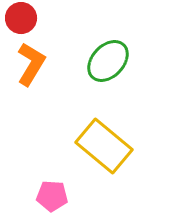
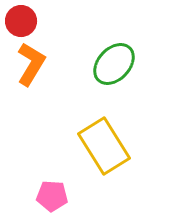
red circle: moved 3 px down
green ellipse: moved 6 px right, 3 px down
yellow rectangle: rotated 18 degrees clockwise
